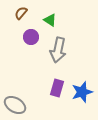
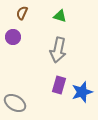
brown semicircle: moved 1 px right; rotated 16 degrees counterclockwise
green triangle: moved 10 px right, 4 px up; rotated 16 degrees counterclockwise
purple circle: moved 18 px left
purple rectangle: moved 2 px right, 3 px up
gray ellipse: moved 2 px up
